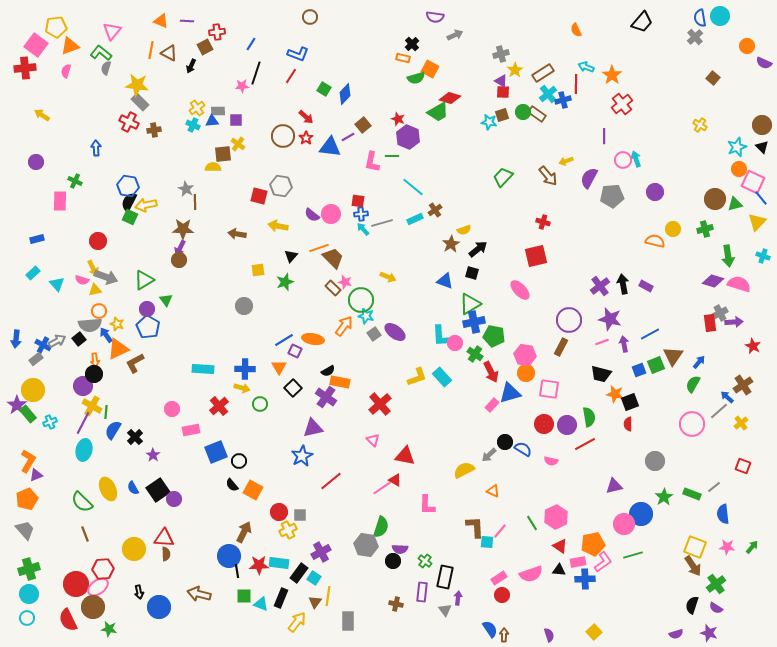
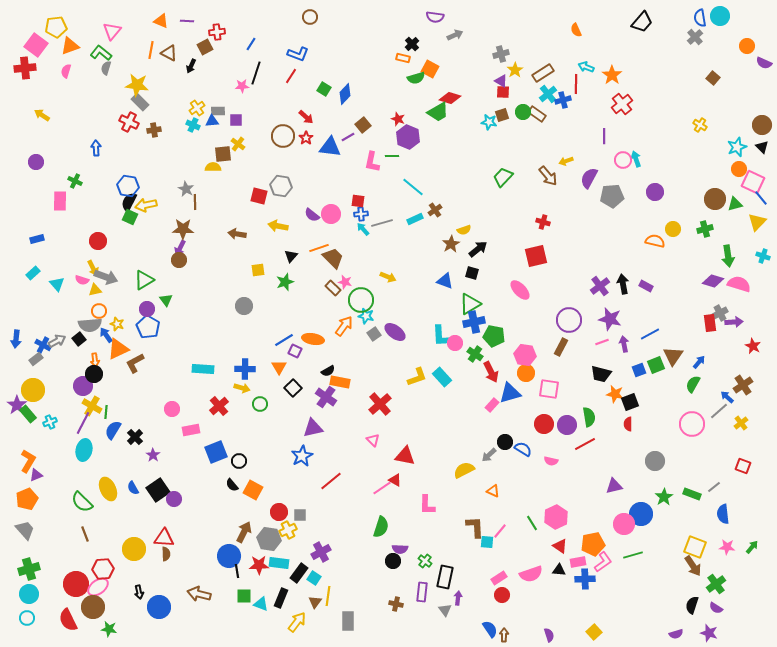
gray hexagon at (366, 545): moved 97 px left, 6 px up
